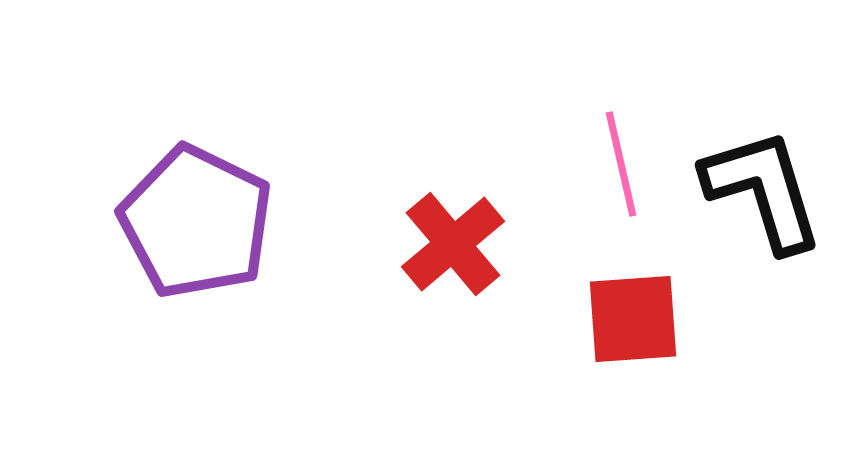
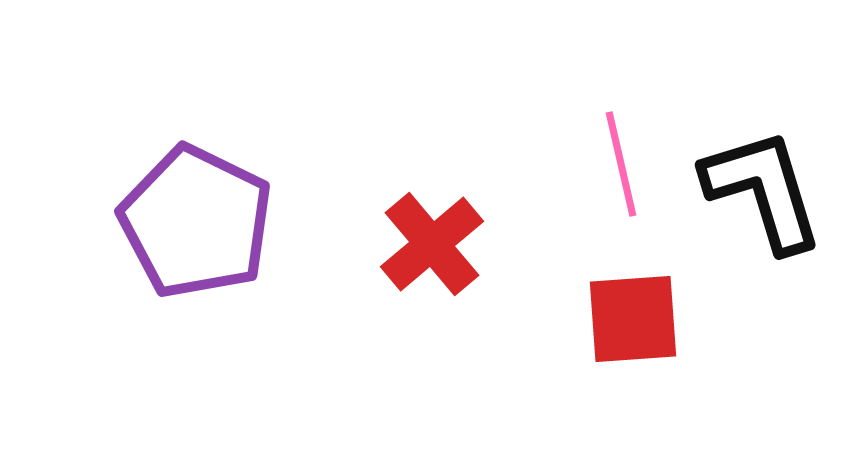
red cross: moved 21 px left
